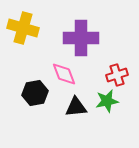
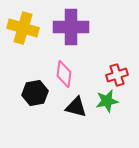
purple cross: moved 10 px left, 11 px up
pink diamond: rotated 28 degrees clockwise
black triangle: rotated 20 degrees clockwise
